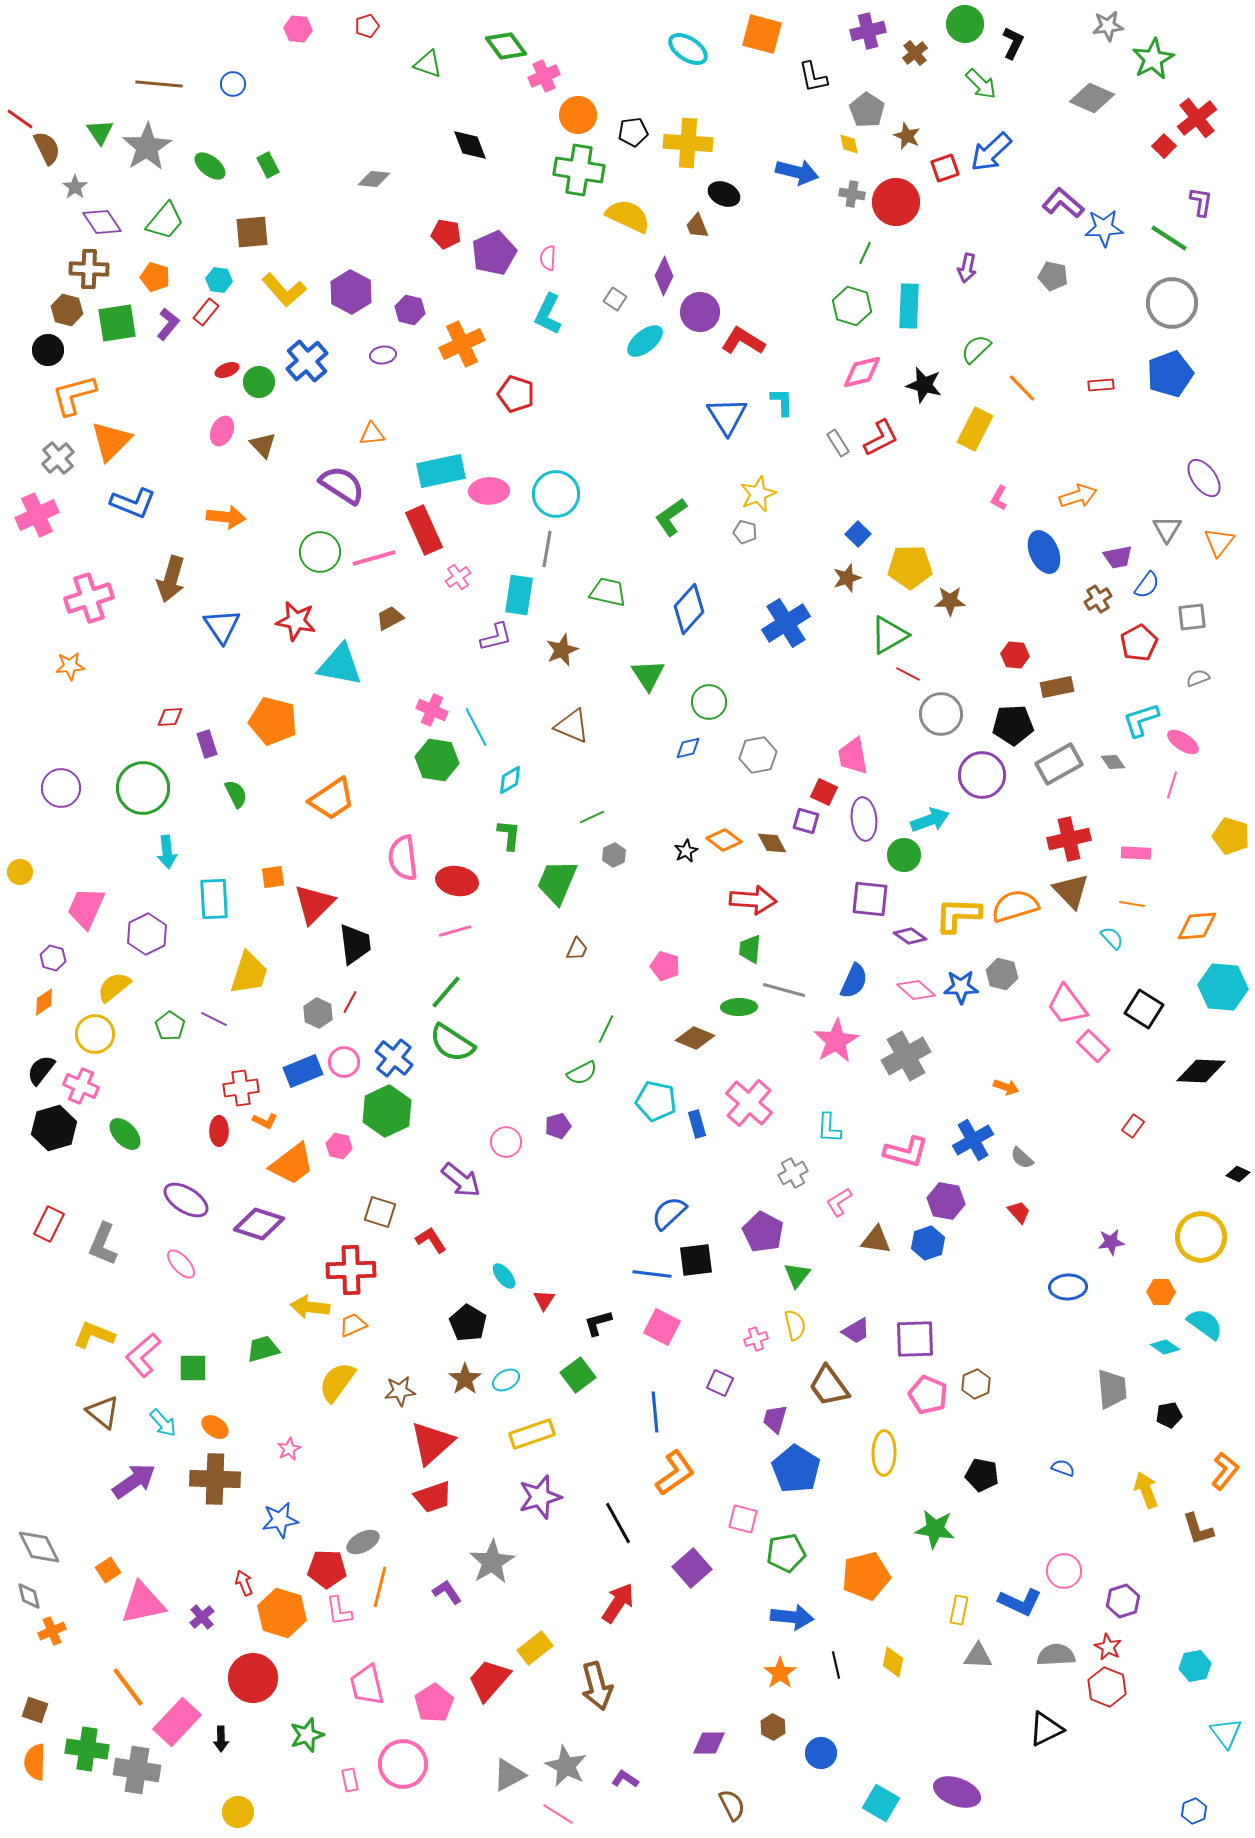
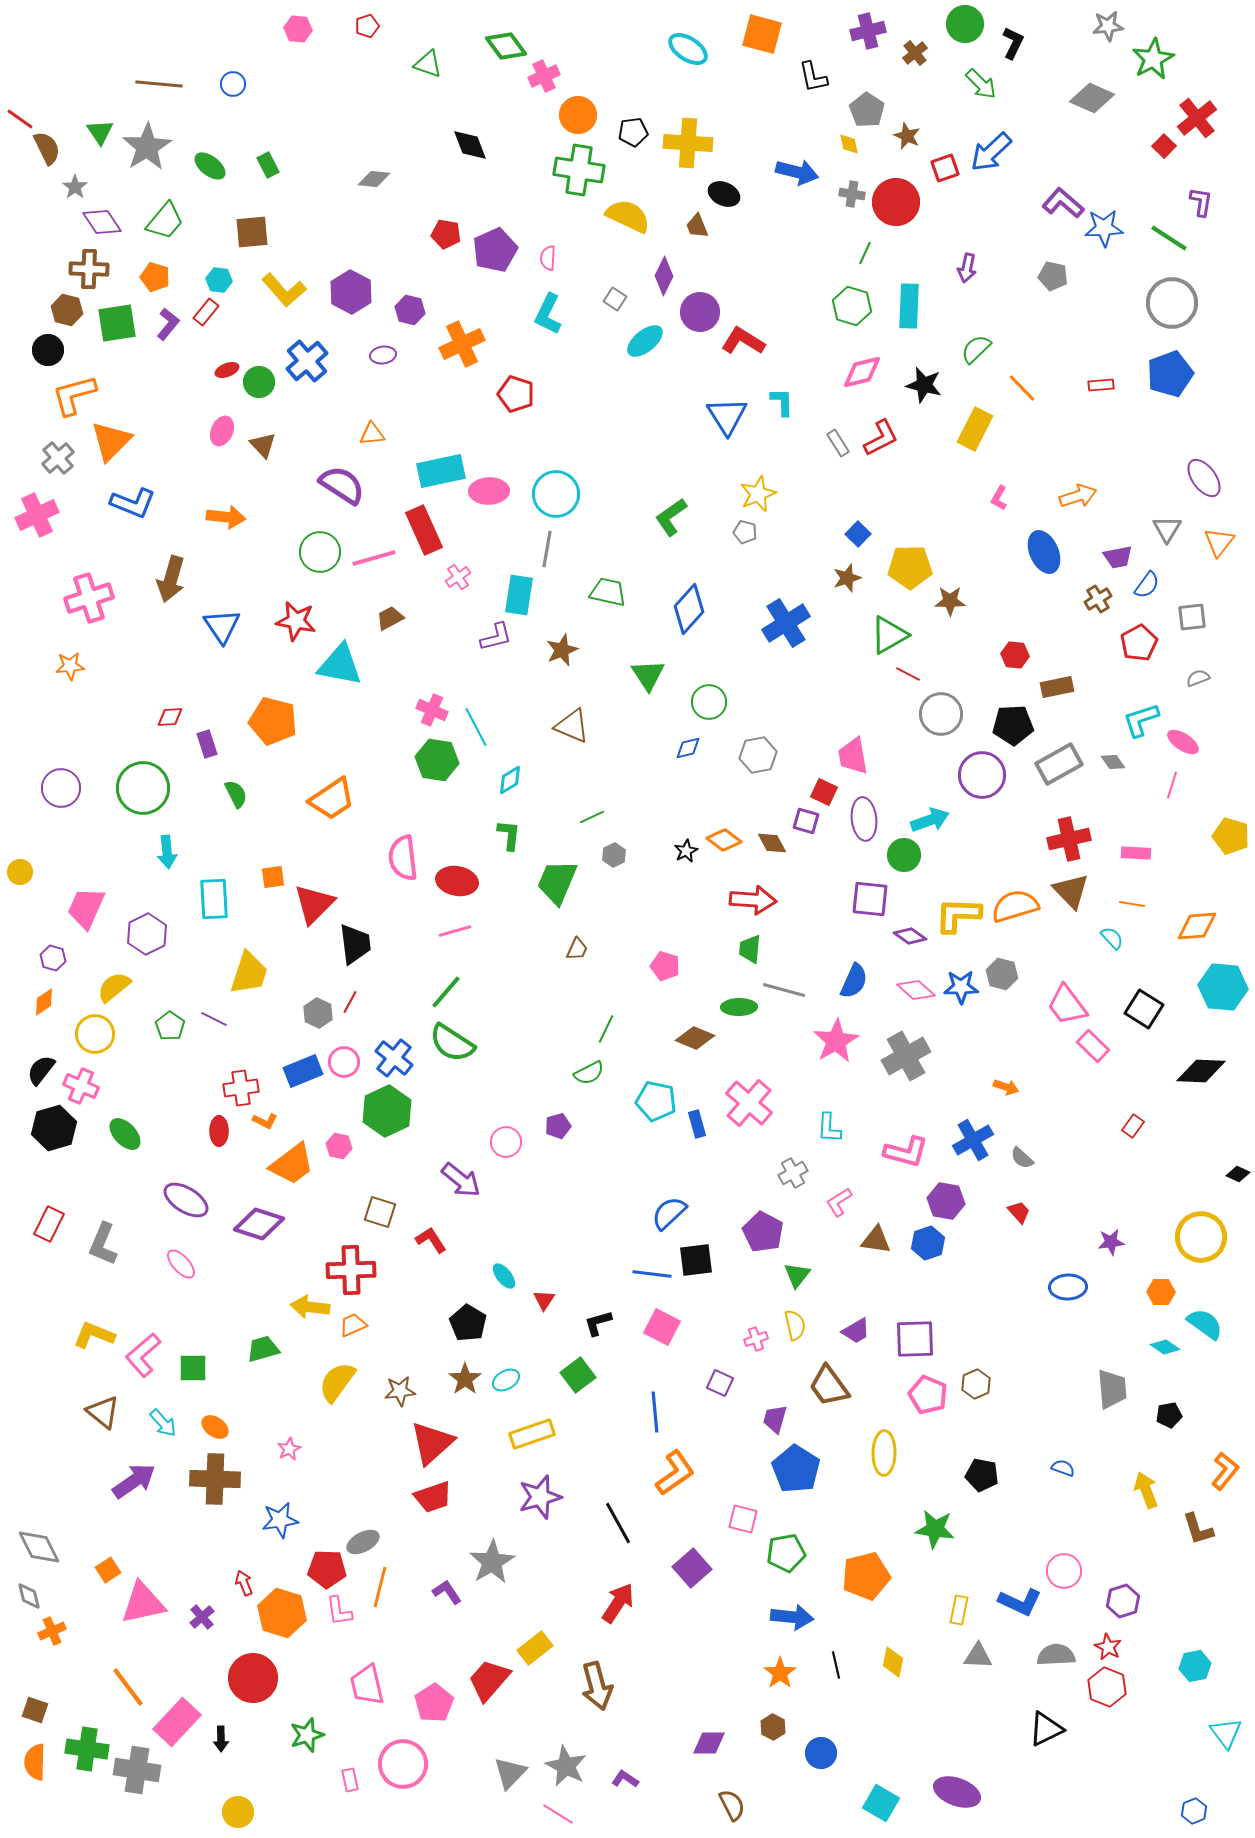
purple pentagon at (494, 253): moved 1 px right, 3 px up
green semicircle at (582, 1073): moved 7 px right
gray triangle at (509, 1775): moved 1 px right, 2 px up; rotated 18 degrees counterclockwise
